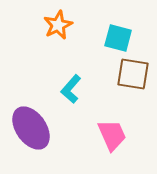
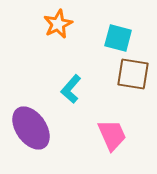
orange star: moved 1 px up
